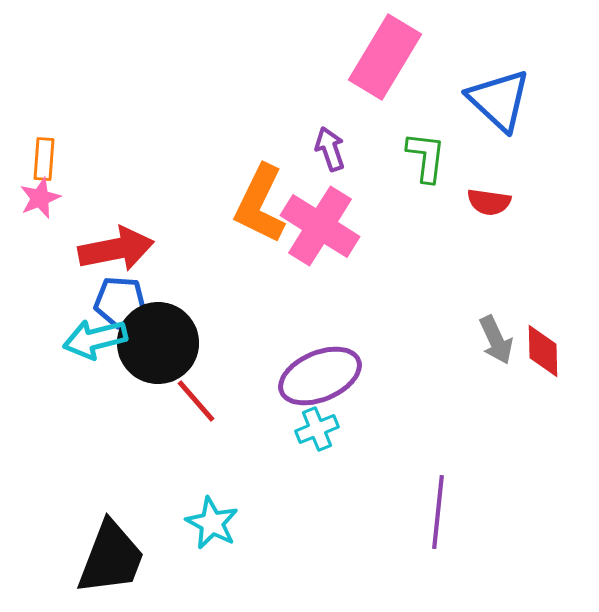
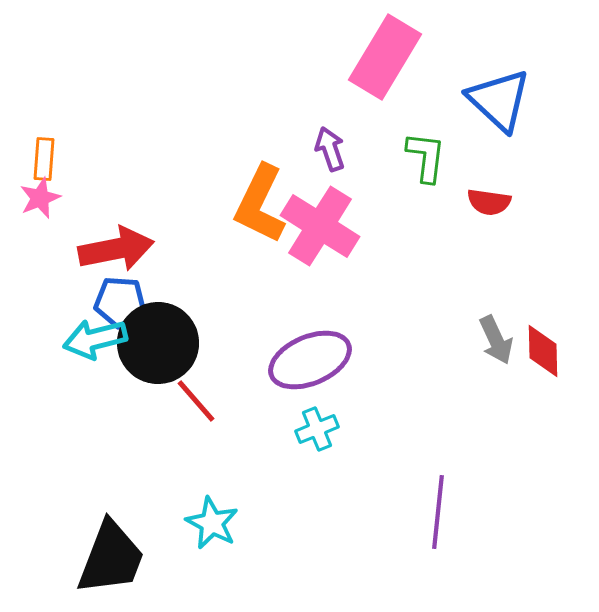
purple ellipse: moved 10 px left, 16 px up
